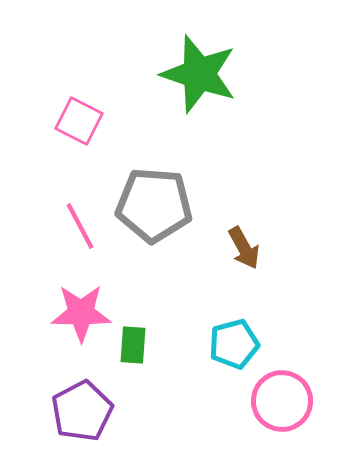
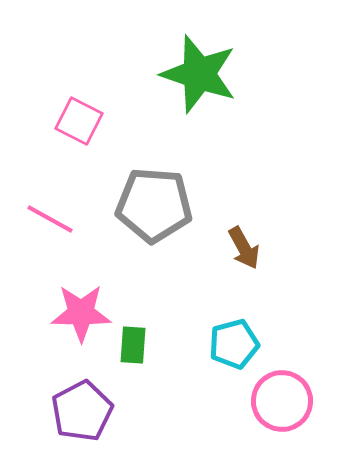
pink line: moved 30 px left, 7 px up; rotated 33 degrees counterclockwise
